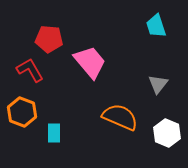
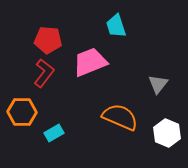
cyan trapezoid: moved 40 px left
red pentagon: moved 1 px left, 1 px down
pink trapezoid: rotated 72 degrees counterclockwise
red L-shape: moved 14 px right, 3 px down; rotated 68 degrees clockwise
orange hexagon: rotated 20 degrees counterclockwise
cyan rectangle: rotated 60 degrees clockwise
